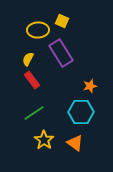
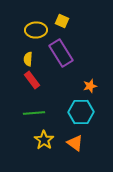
yellow ellipse: moved 2 px left
yellow semicircle: rotated 24 degrees counterclockwise
green line: rotated 30 degrees clockwise
